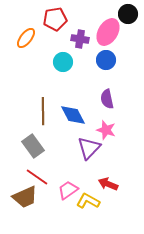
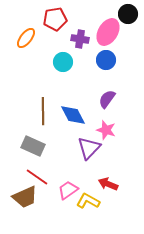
purple semicircle: rotated 48 degrees clockwise
gray rectangle: rotated 30 degrees counterclockwise
